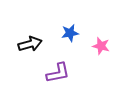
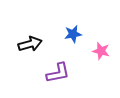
blue star: moved 3 px right, 1 px down
pink star: moved 5 px down
